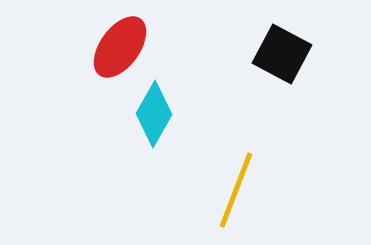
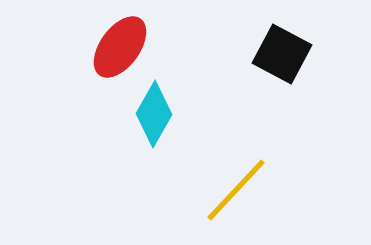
yellow line: rotated 22 degrees clockwise
